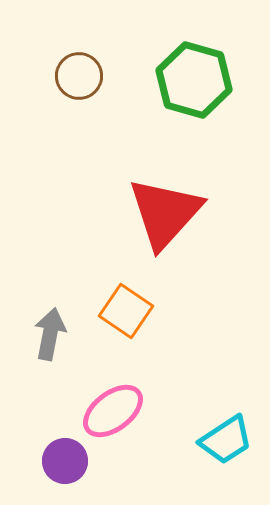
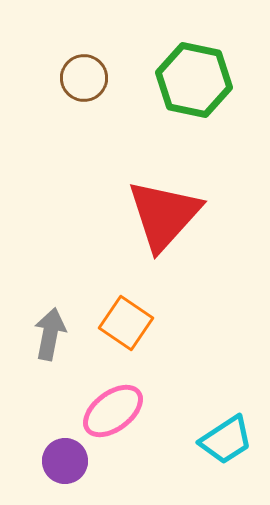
brown circle: moved 5 px right, 2 px down
green hexagon: rotated 4 degrees counterclockwise
red triangle: moved 1 px left, 2 px down
orange square: moved 12 px down
